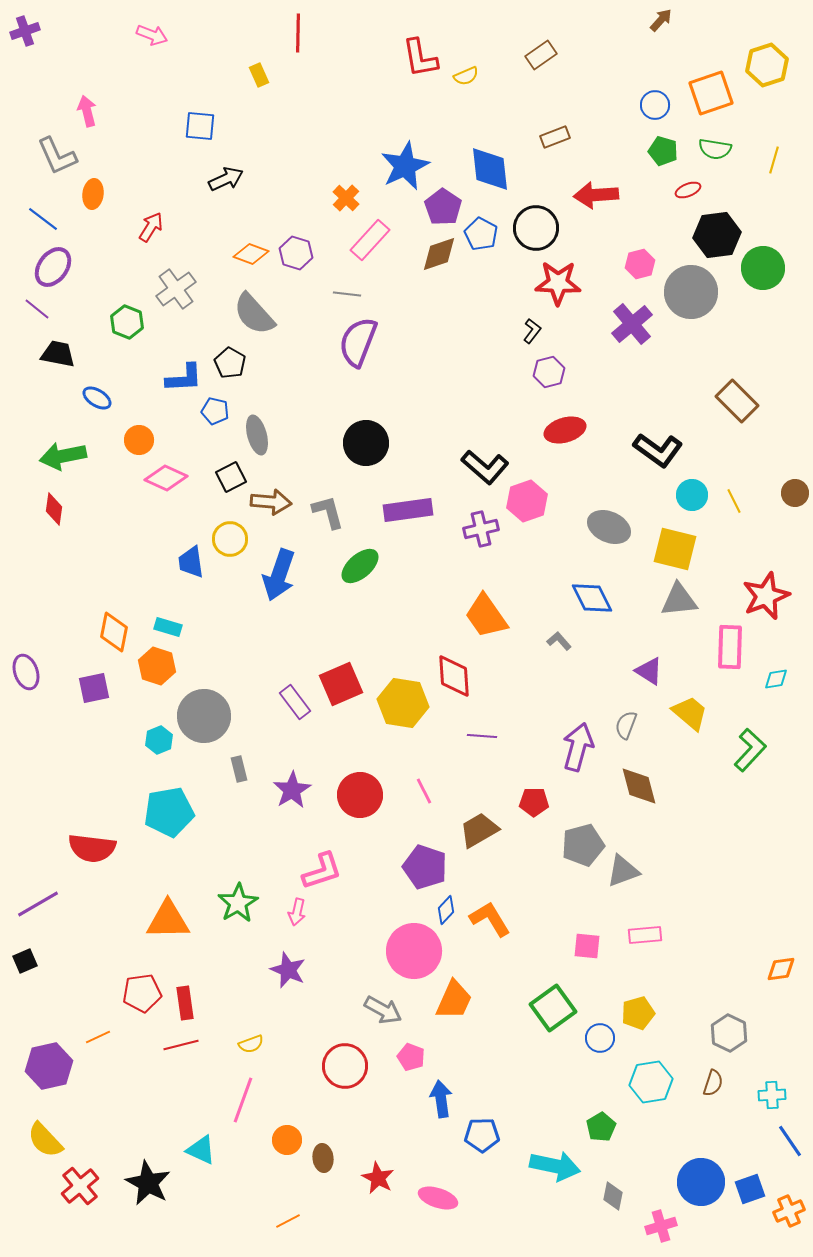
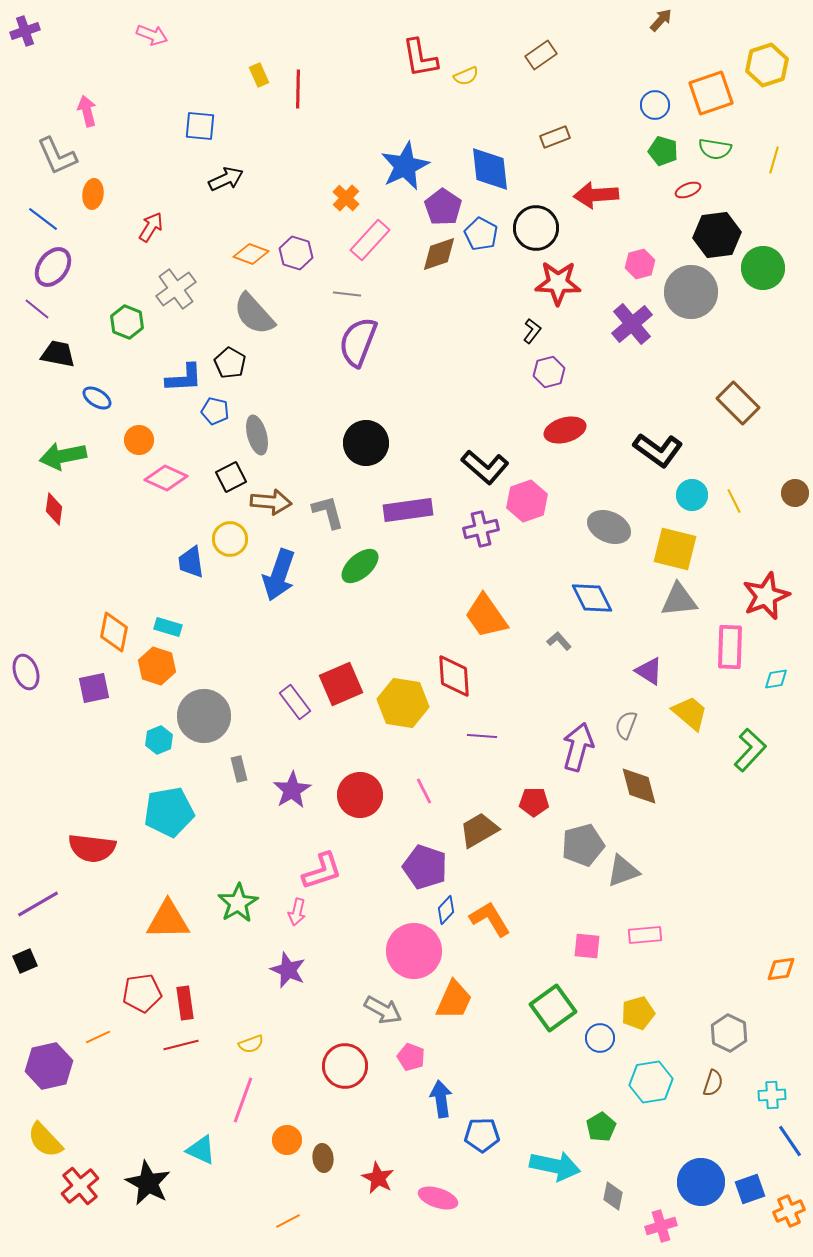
red line at (298, 33): moved 56 px down
brown rectangle at (737, 401): moved 1 px right, 2 px down
